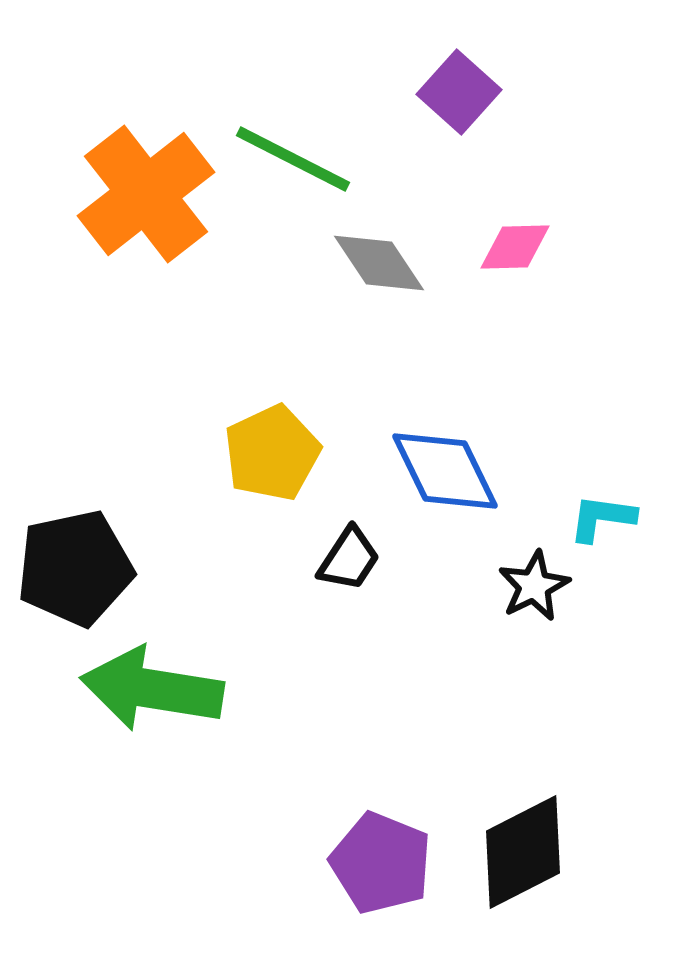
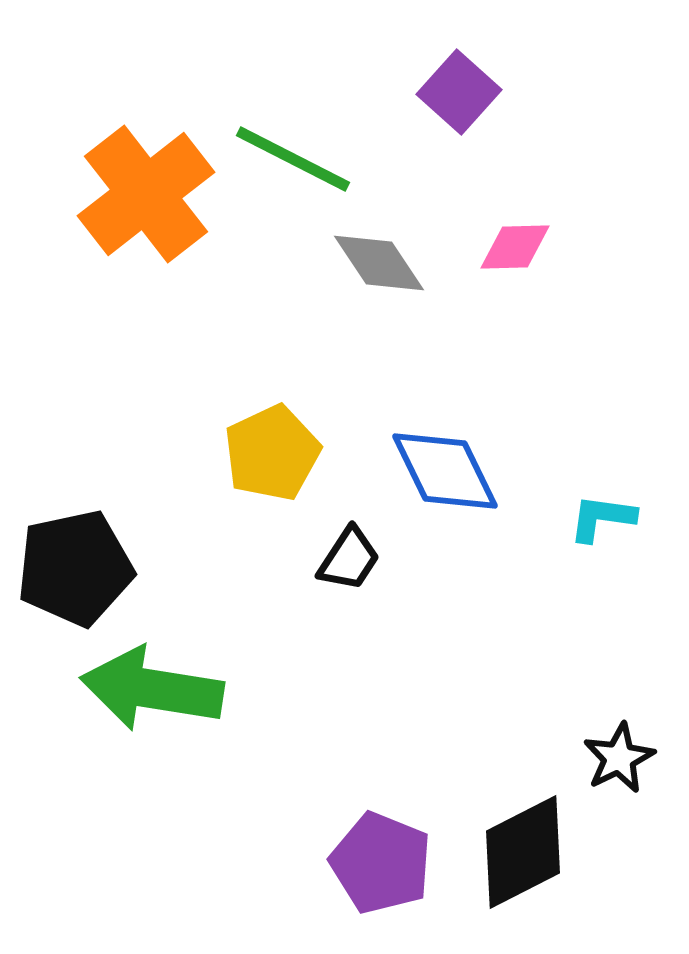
black star: moved 85 px right, 172 px down
